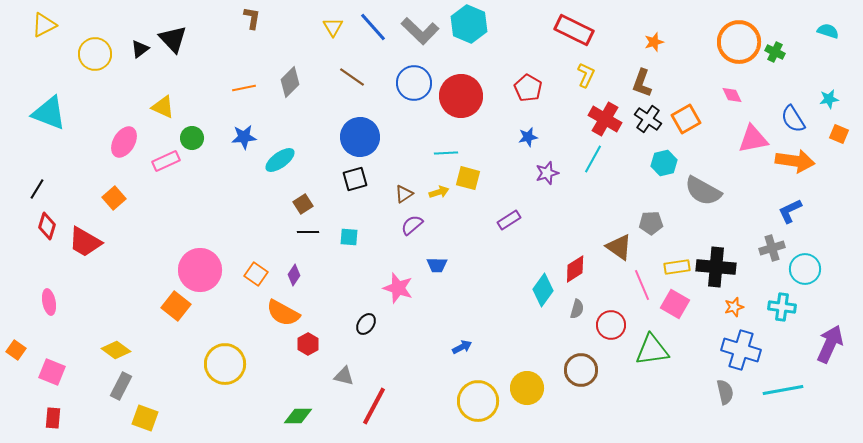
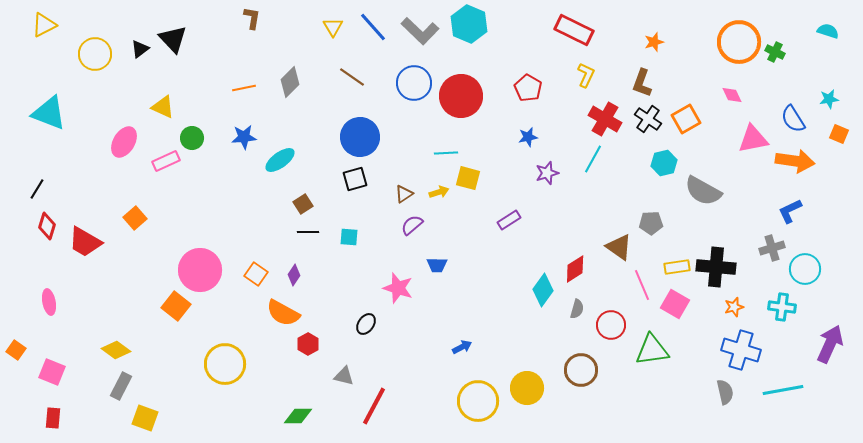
orange square at (114, 198): moved 21 px right, 20 px down
